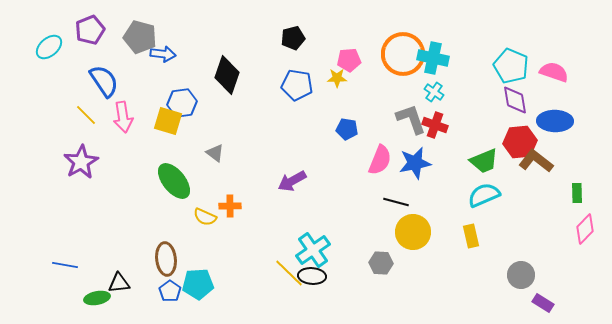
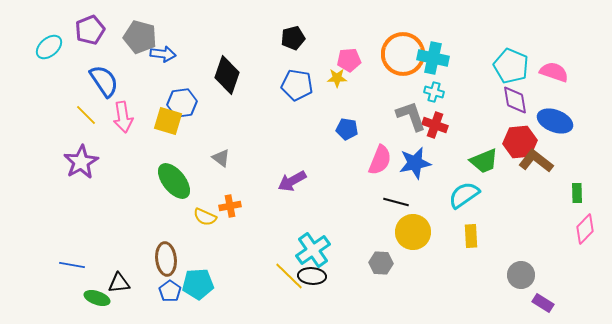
cyan cross at (434, 92): rotated 18 degrees counterclockwise
gray L-shape at (411, 119): moved 3 px up
blue ellipse at (555, 121): rotated 20 degrees clockwise
gray triangle at (215, 153): moved 6 px right, 5 px down
cyan semicircle at (484, 195): moved 20 px left; rotated 12 degrees counterclockwise
orange cross at (230, 206): rotated 10 degrees counterclockwise
yellow rectangle at (471, 236): rotated 10 degrees clockwise
blue line at (65, 265): moved 7 px right
yellow line at (289, 273): moved 3 px down
green ellipse at (97, 298): rotated 30 degrees clockwise
